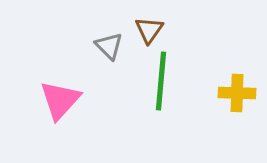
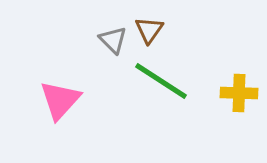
gray triangle: moved 4 px right, 6 px up
green line: rotated 62 degrees counterclockwise
yellow cross: moved 2 px right
